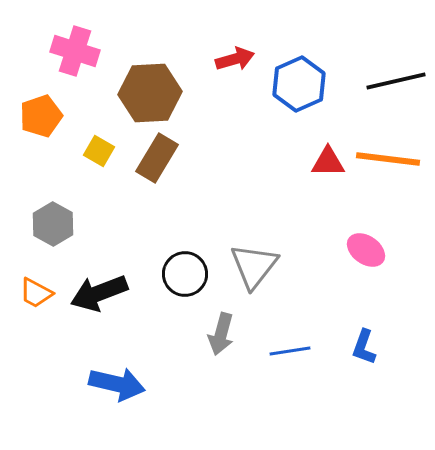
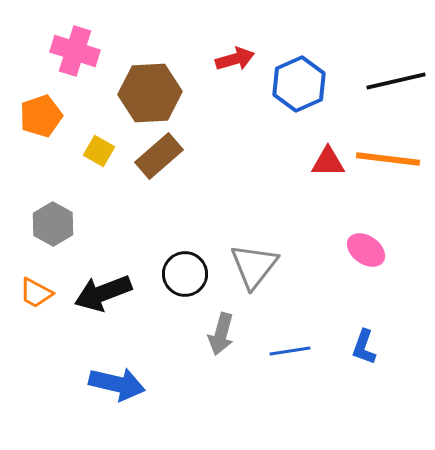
brown rectangle: moved 2 px right, 2 px up; rotated 18 degrees clockwise
black arrow: moved 4 px right
